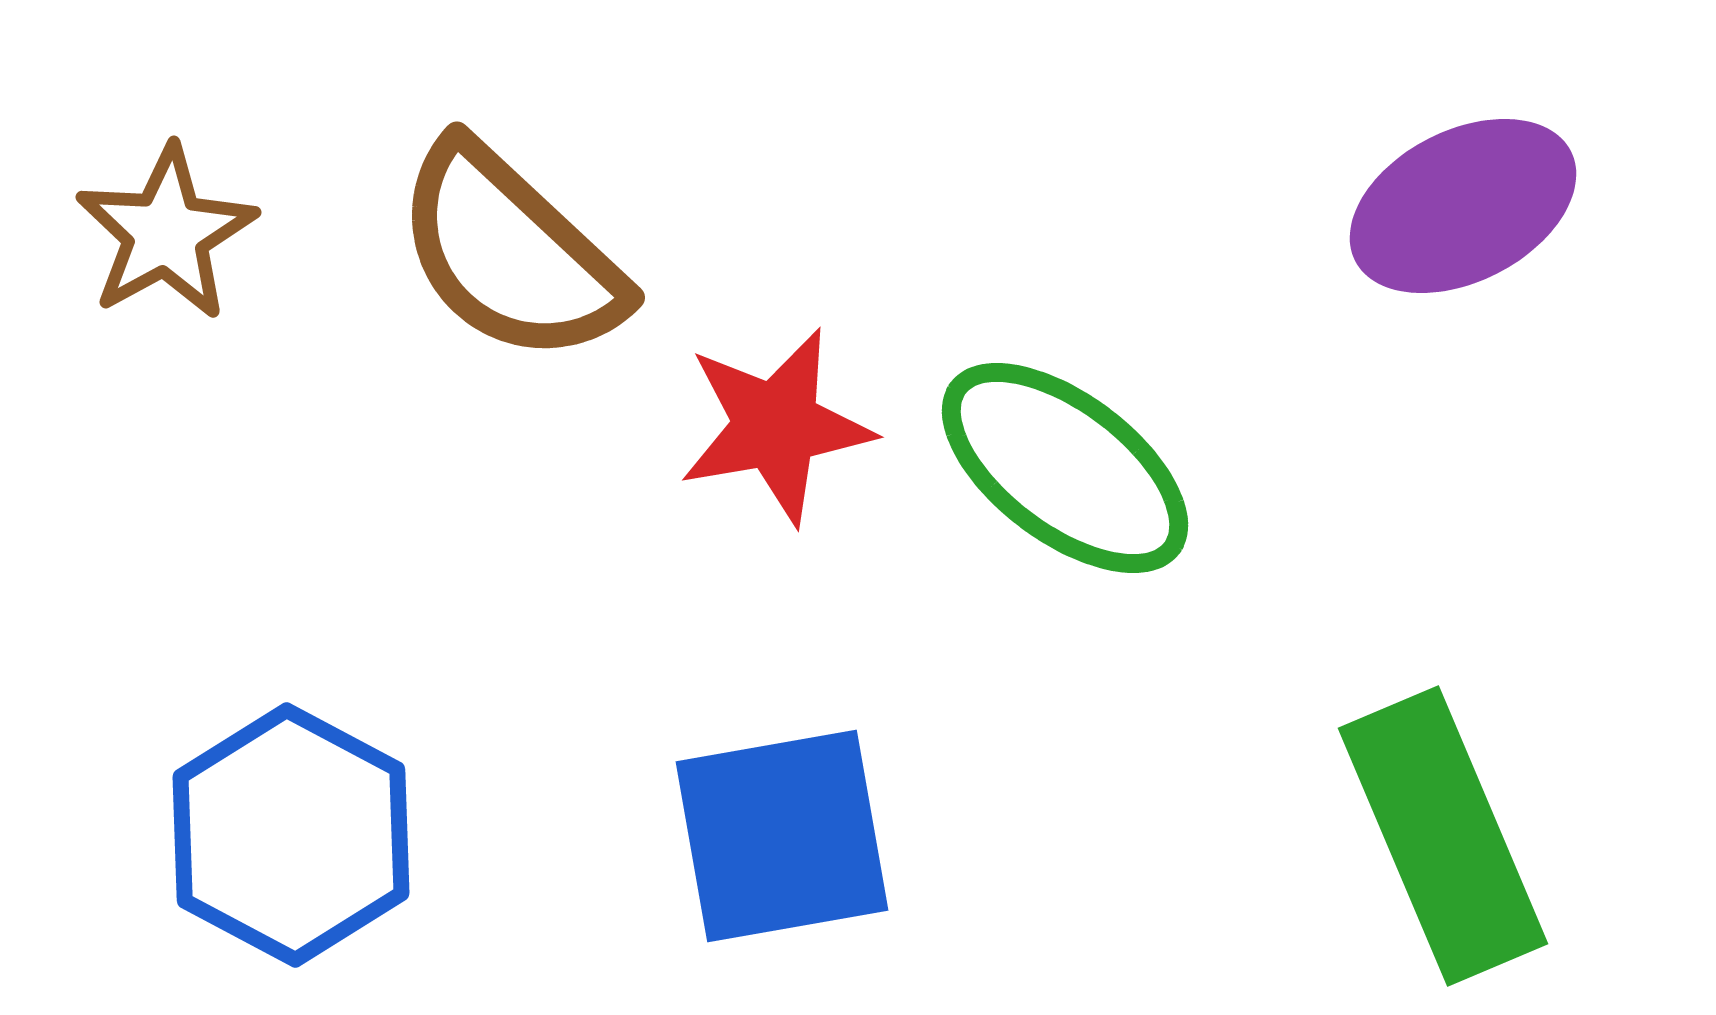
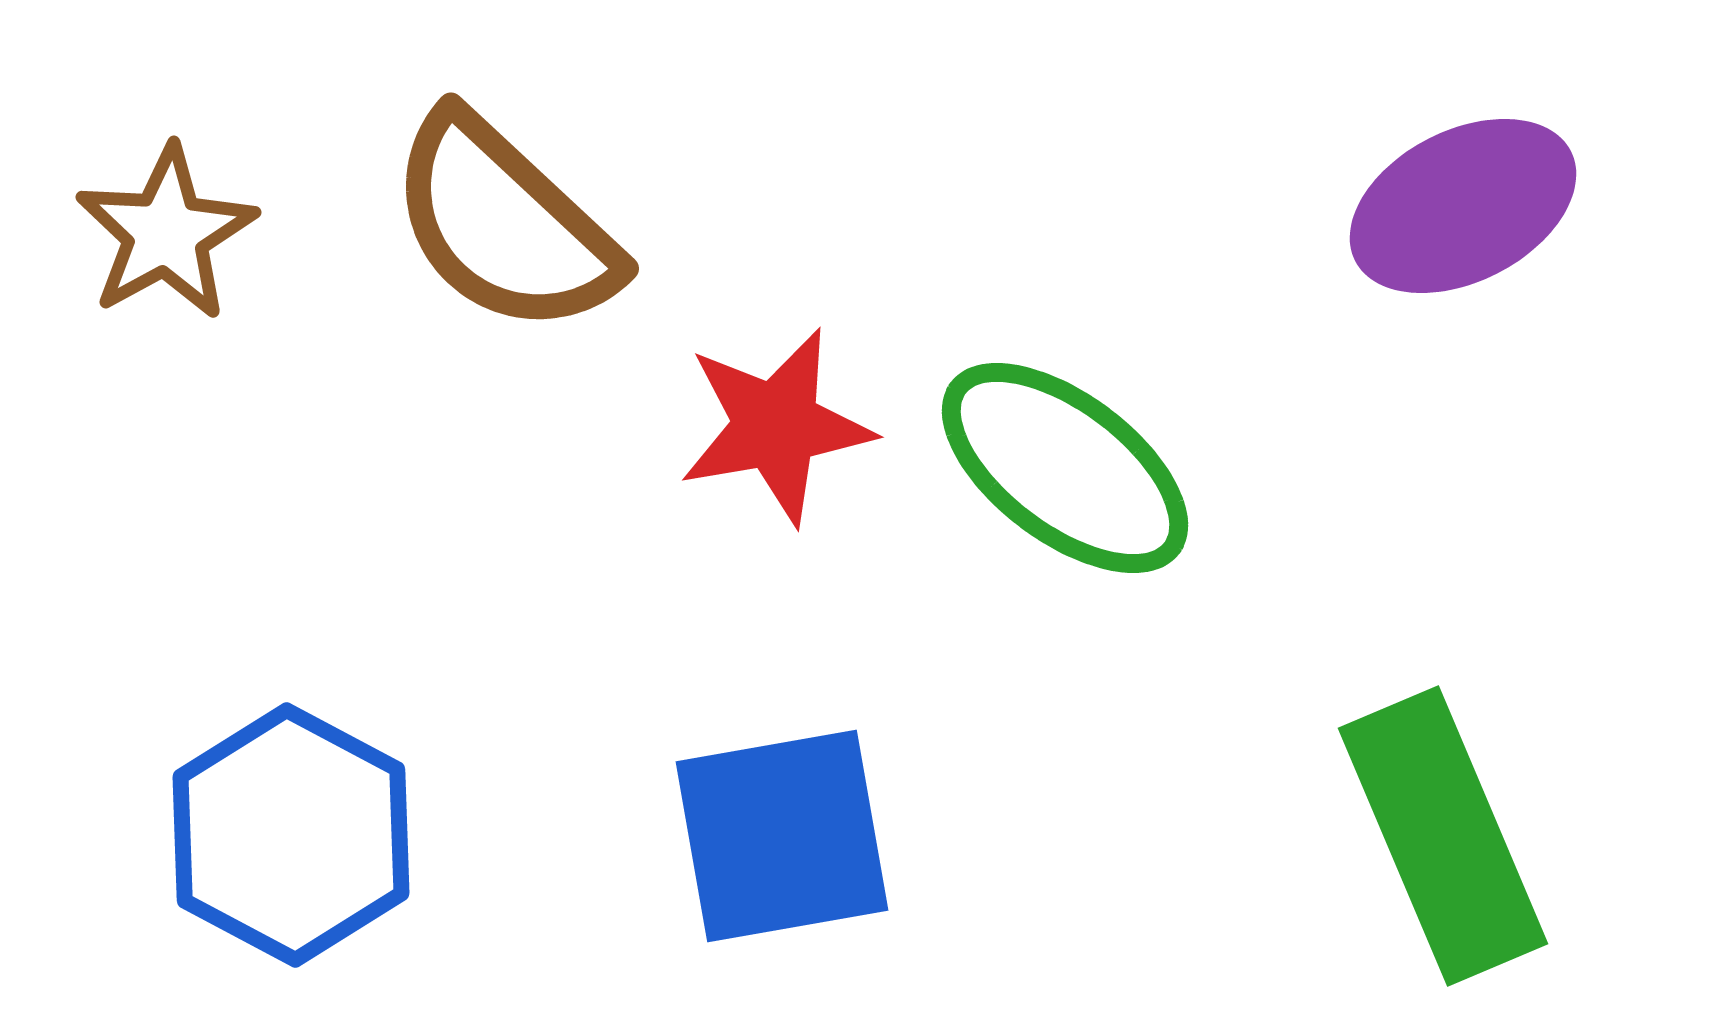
brown semicircle: moved 6 px left, 29 px up
